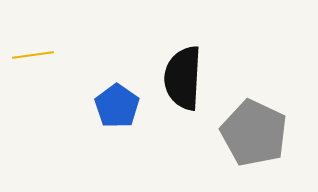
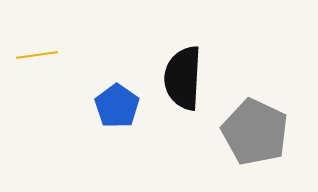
yellow line: moved 4 px right
gray pentagon: moved 1 px right, 1 px up
